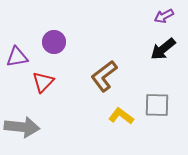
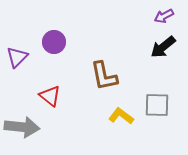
black arrow: moved 2 px up
purple triangle: rotated 35 degrees counterclockwise
brown L-shape: rotated 64 degrees counterclockwise
red triangle: moved 7 px right, 14 px down; rotated 35 degrees counterclockwise
